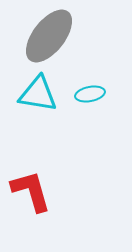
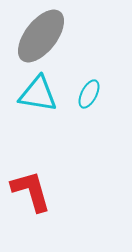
gray ellipse: moved 8 px left
cyan ellipse: moved 1 px left; rotated 52 degrees counterclockwise
